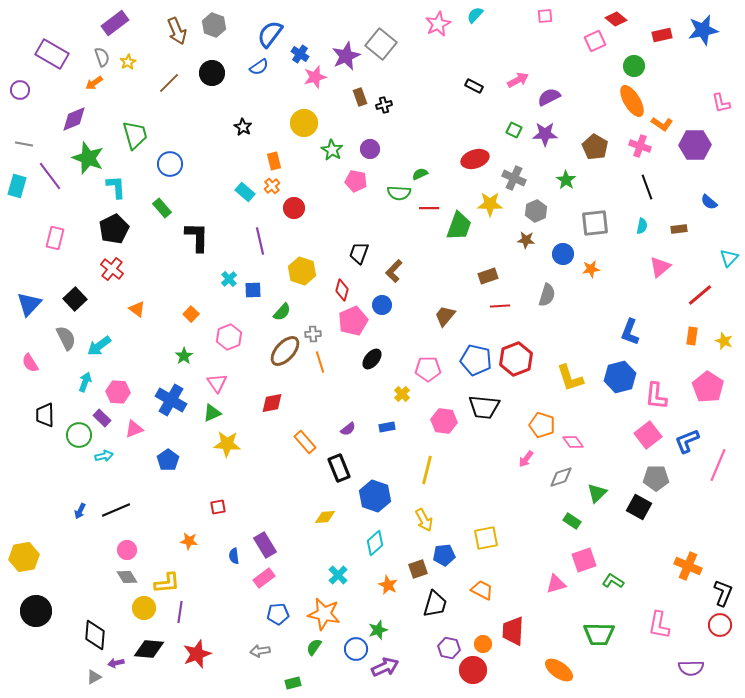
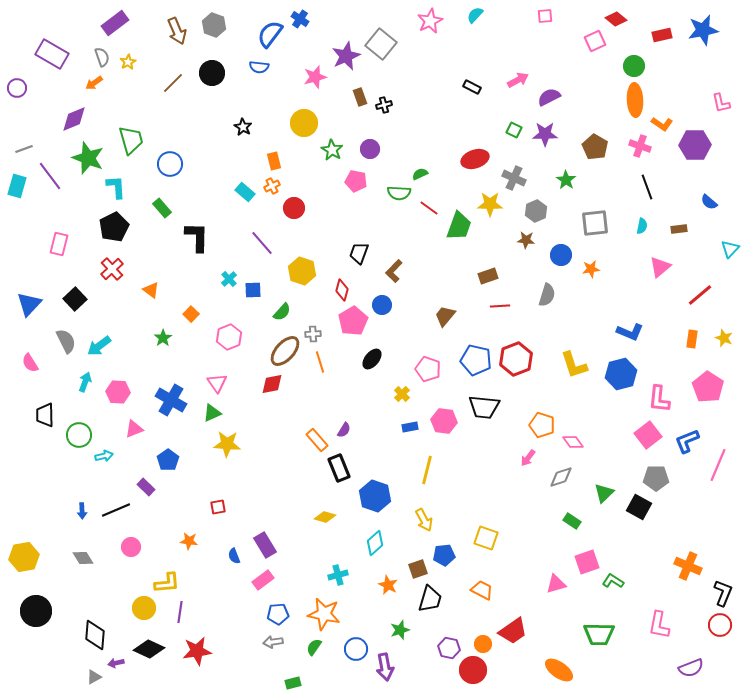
pink star at (438, 24): moved 8 px left, 3 px up
blue cross at (300, 54): moved 35 px up
blue semicircle at (259, 67): rotated 42 degrees clockwise
brown line at (169, 83): moved 4 px right
black rectangle at (474, 86): moved 2 px left, 1 px down
purple circle at (20, 90): moved 3 px left, 2 px up
orange ellipse at (632, 101): moved 3 px right, 1 px up; rotated 28 degrees clockwise
green trapezoid at (135, 135): moved 4 px left, 5 px down
gray line at (24, 144): moved 5 px down; rotated 30 degrees counterclockwise
orange cross at (272, 186): rotated 14 degrees clockwise
red line at (429, 208): rotated 36 degrees clockwise
black pentagon at (114, 229): moved 2 px up
pink rectangle at (55, 238): moved 4 px right, 6 px down
purple line at (260, 241): moved 2 px right, 2 px down; rotated 28 degrees counterclockwise
blue circle at (563, 254): moved 2 px left, 1 px down
cyan triangle at (729, 258): moved 1 px right, 9 px up
red cross at (112, 269): rotated 10 degrees clockwise
orange triangle at (137, 309): moved 14 px right, 19 px up
pink pentagon at (353, 321): rotated 8 degrees counterclockwise
blue L-shape at (630, 332): rotated 88 degrees counterclockwise
orange rectangle at (692, 336): moved 3 px down
gray semicircle at (66, 338): moved 3 px down
yellow star at (724, 341): moved 3 px up
green star at (184, 356): moved 21 px left, 18 px up
pink pentagon at (428, 369): rotated 20 degrees clockwise
blue hexagon at (620, 377): moved 1 px right, 3 px up
yellow L-shape at (570, 378): moved 4 px right, 13 px up
pink L-shape at (656, 396): moved 3 px right, 3 px down
red diamond at (272, 403): moved 19 px up
purple rectangle at (102, 418): moved 44 px right, 69 px down
blue rectangle at (387, 427): moved 23 px right
purple semicircle at (348, 429): moved 4 px left, 1 px down; rotated 21 degrees counterclockwise
orange rectangle at (305, 442): moved 12 px right, 2 px up
pink arrow at (526, 459): moved 2 px right, 1 px up
green triangle at (597, 493): moved 7 px right
blue arrow at (80, 511): moved 2 px right; rotated 28 degrees counterclockwise
yellow diamond at (325, 517): rotated 20 degrees clockwise
yellow square at (486, 538): rotated 30 degrees clockwise
pink circle at (127, 550): moved 4 px right, 3 px up
blue semicircle at (234, 556): rotated 14 degrees counterclockwise
pink square at (584, 560): moved 3 px right, 2 px down
cyan cross at (338, 575): rotated 30 degrees clockwise
gray diamond at (127, 577): moved 44 px left, 19 px up
pink rectangle at (264, 578): moved 1 px left, 2 px down
black trapezoid at (435, 604): moved 5 px left, 5 px up
green star at (378, 630): moved 22 px right
red trapezoid at (513, 631): rotated 128 degrees counterclockwise
black diamond at (149, 649): rotated 20 degrees clockwise
gray arrow at (260, 651): moved 13 px right, 9 px up
red star at (197, 654): moved 3 px up; rotated 12 degrees clockwise
purple arrow at (385, 667): rotated 104 degrees clockwise
purple semicircle at (691, 668): rotated 20 degrees counterclockwise
